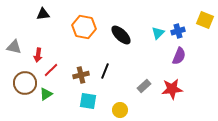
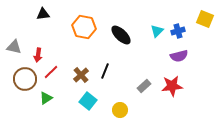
yellow square: moved 1 px up
cyan triangle: moved 1 px left, 2 px up
purple semicircle: rotated 54 degrees clockwise
red line: moved 2 px down
brown cross: rotated 28 degrees counterclockwise
brown circle: moved 4 px up
red star: moved 3 px up
green triangle: moved 4 px down
cyan square: rotated 30 degrees clockwise
